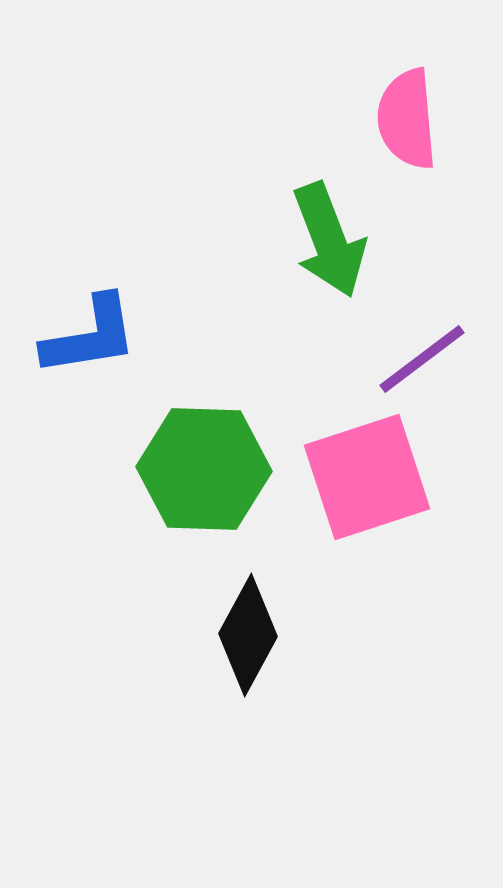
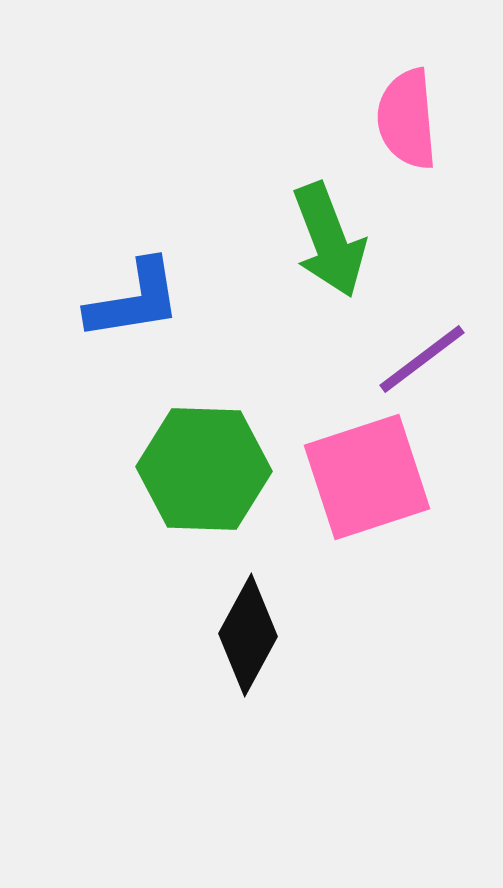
blue L-shape: moved 44 px right, 36 px up
